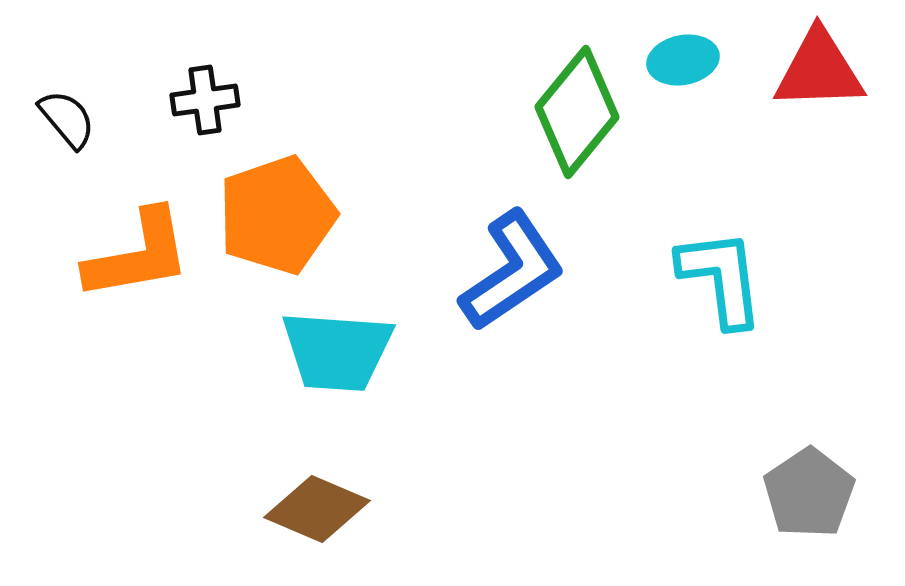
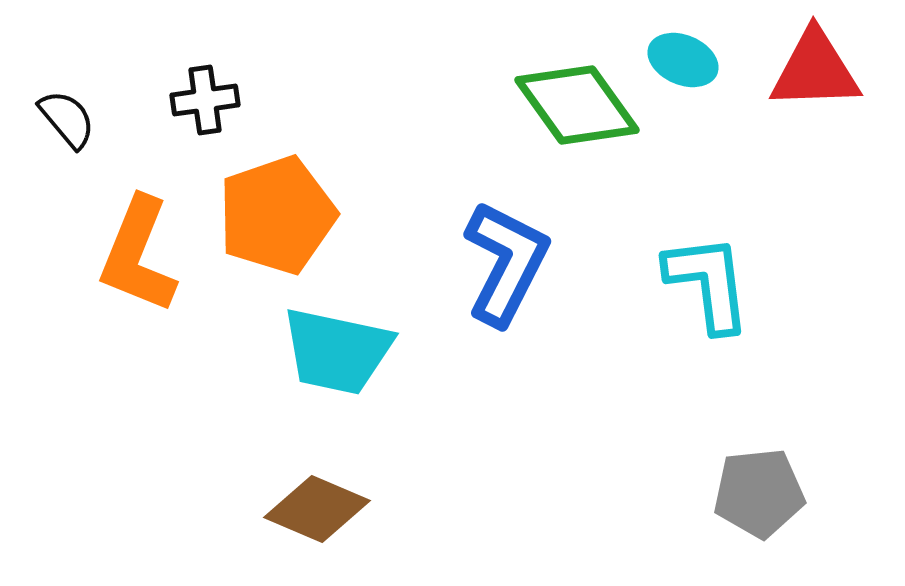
cyan ellipse: rotated 34 degrees clockwise
red triangle: moved 4 px left
green diamond: moved 7 px up; rotated 75 degrees counterclockwise
orange L-shape: rotated 122 degrees clockwise
blue L-shape: moved 6 px left, 8 px up; rotated 29 degrees counterclockwise
cyan L-shape: moved 13 px left, 5 px down
cyan trapezoid: rotated 8 degrees clockwise
gray pentagon: moved 50 px left; rotated 28 degrees clockwise
